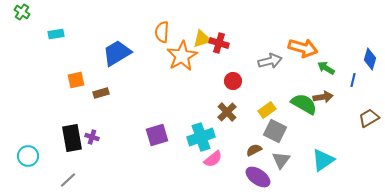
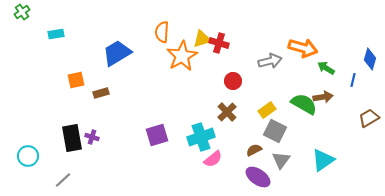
green cross: rotated 21 degrees clockwise
gray line: moved 5 px left
